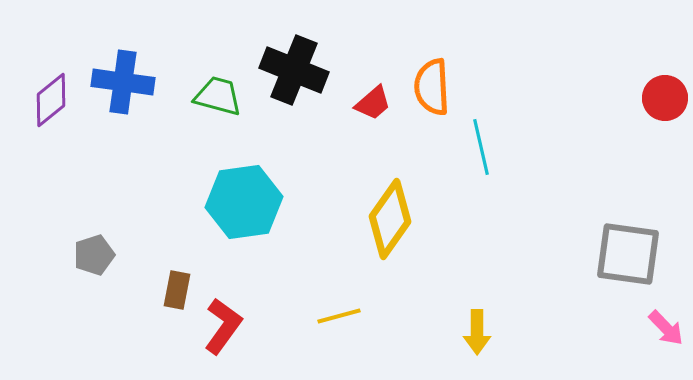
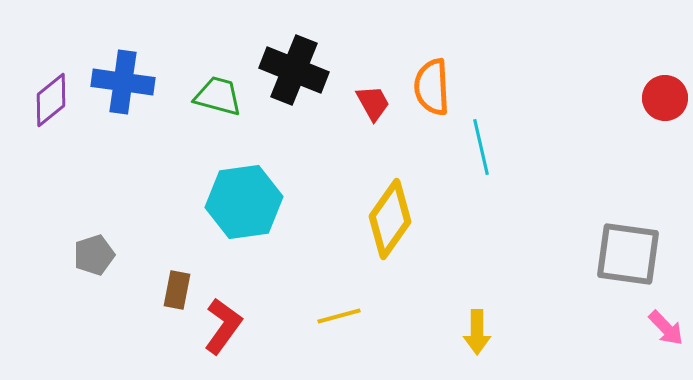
red trapezoid: rotated 78 degrees counterclockwise
